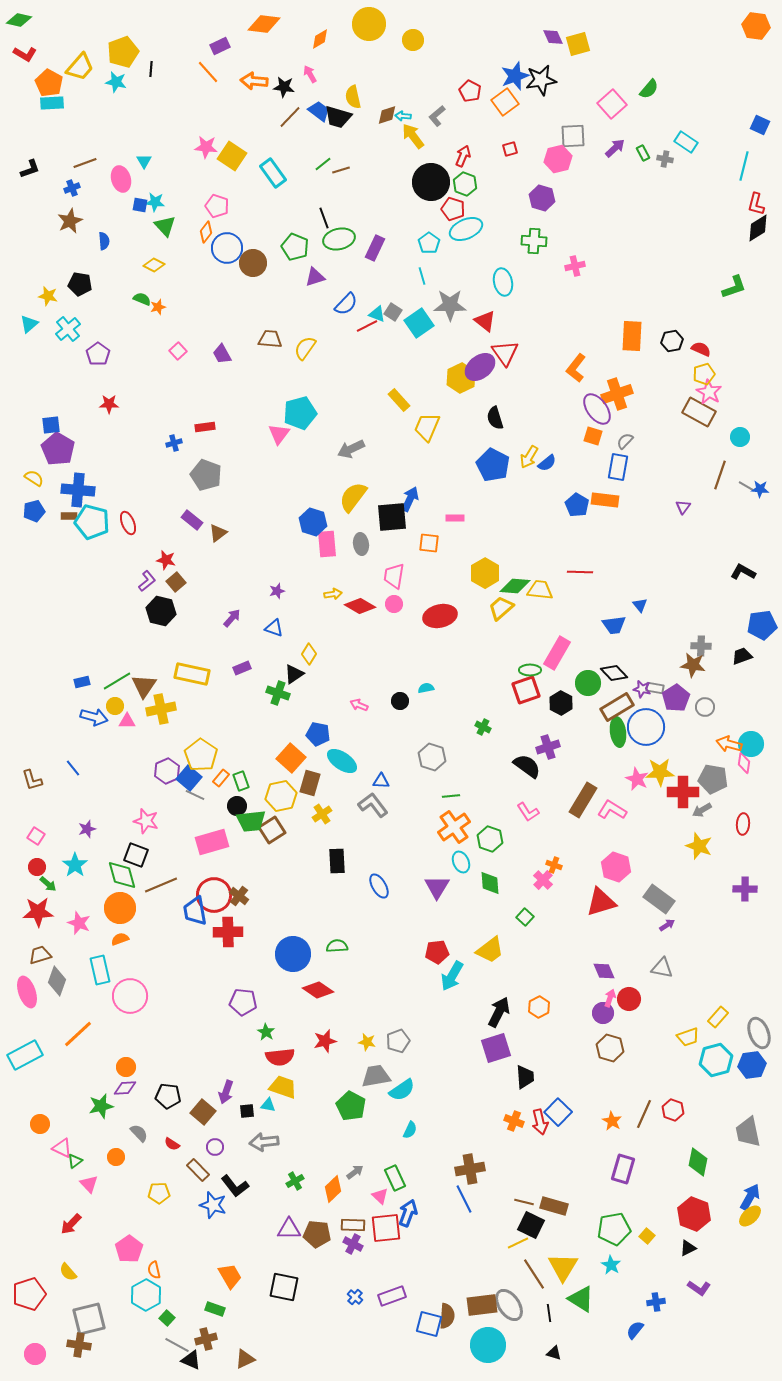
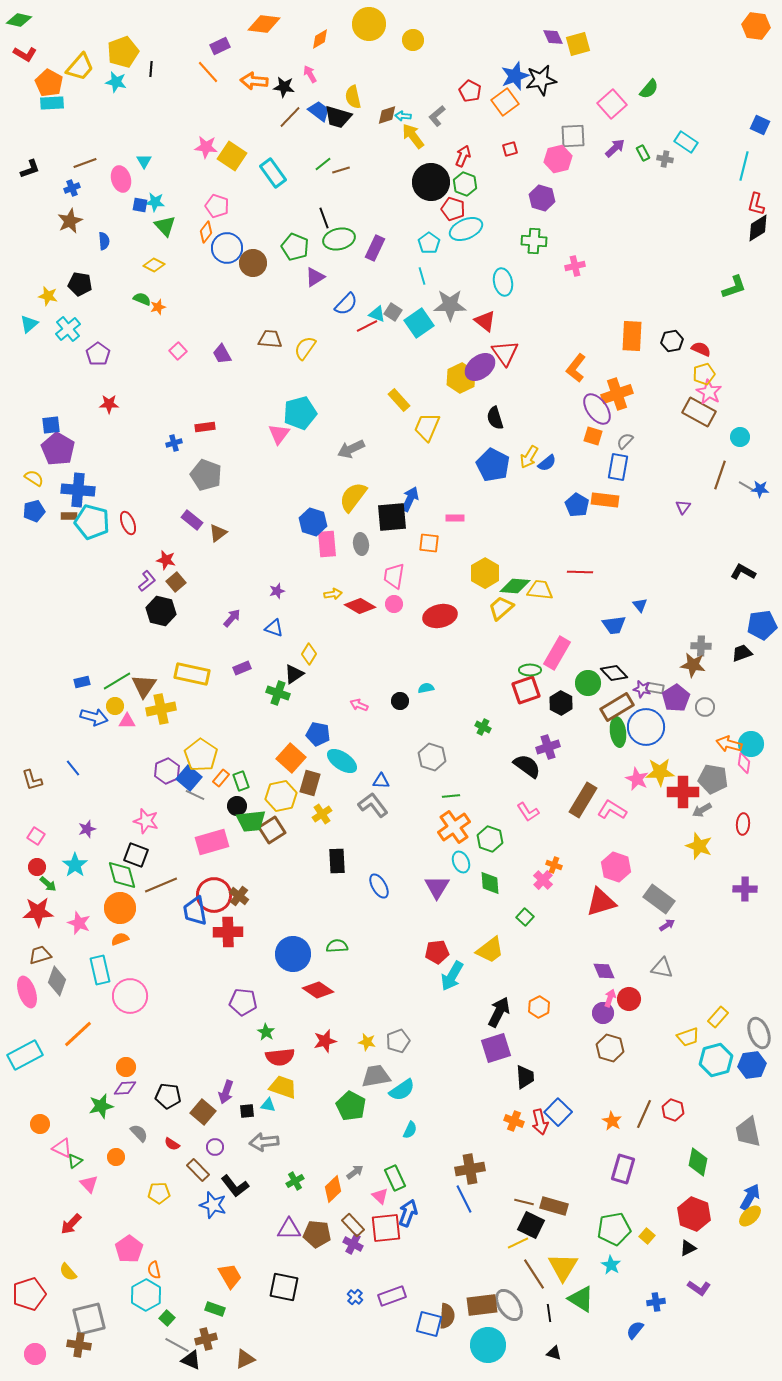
purple triangle at (315, 277): rotated 15 degrees counterclockwise
black trapezoid at (742, 656): moved 3 px up
brown rectangle at (353, 1225): rotated 45 degrees clockwise
